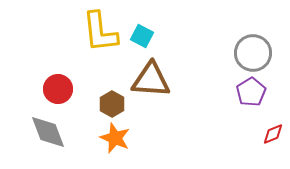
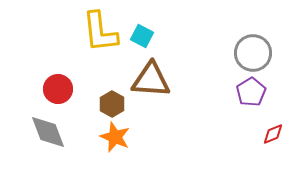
orange star: moved 1 px up
